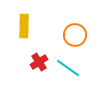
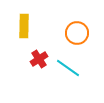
orange circle: moved 2 px right, 2 px up
red cross: moved 3 px up
